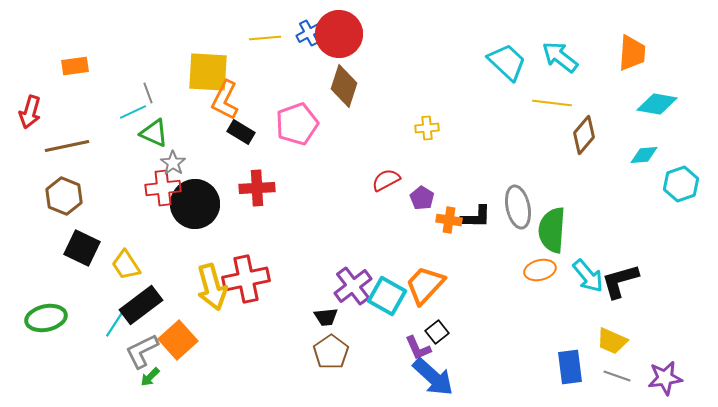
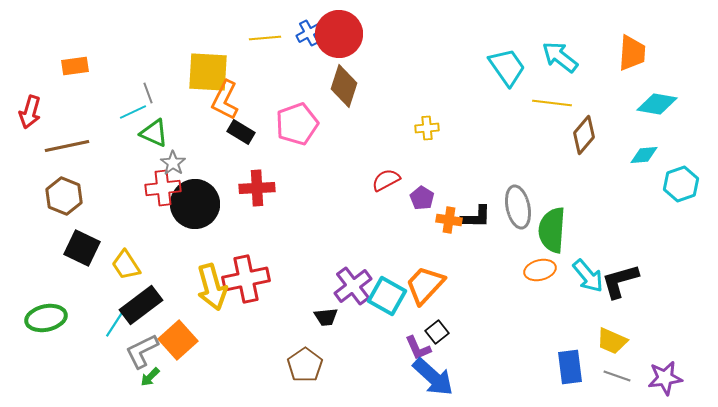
cyan trapezoid at (507, 62): moved 5 px down; rotated 12 degrees clockwise
brown pentagon at (331, 352): moved 26 px left, 13 px down
